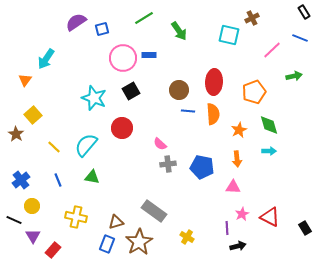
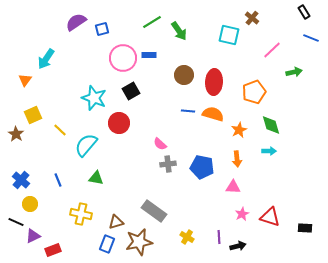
green line at (144, 18): moved 8 px right, 4 px down
brown cross at (252, 18): rotated 24 degrees counterclockwise
blue line at (300, 38): moved 11 px right
green arrow at (294, 76): moved 4 px up
brown circle at (179, 90): moved 5 px right, 15 px up
orange semicircle at (213, 114): rotated 70 degrees counterclockwise
yellow square at (33, 115): rotated 18 degrees clockwise
green diamond at (269, 125): moved 2 px right
red circle at (122, 128): moved 3 px left, 5 px up
yellow line at (54, 147): moved 6 px right, 17 px up
green triangle at (92, 177): moved 4 px right, 1 px down
blue cross at (21, 180): rotated 12 degrees counterclockwise
yellow circle at (32, 206): moved 2 px left, 2 px up
yellow cross at (76, 217): moved 5 px right, 3 px up
red triangle at (270, 217): rotated 10 degrees counterclockwise
black line at (14, 220): moved 2 px right, 2 px down
purple line at (227, 228): moved 8 px left, 9 px down
black rectangle at (305, 228): rotated 56 degrees counterclockwise
purple triangle at (33, 236): rotated 35 degrees clockwise
brown star at (139, 242): rotated 20 degrees clockwise
red rectangle at (53, 250): rotated 28 degrees clockwise
